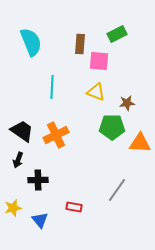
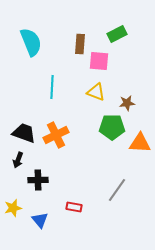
black trapezoid: moved 2 px right, 2 px down; rotated 15 degrees counterclockwise
